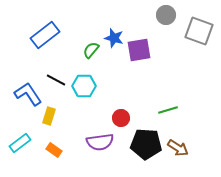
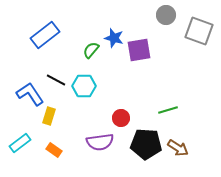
blue L-shape: moved 2 px right
